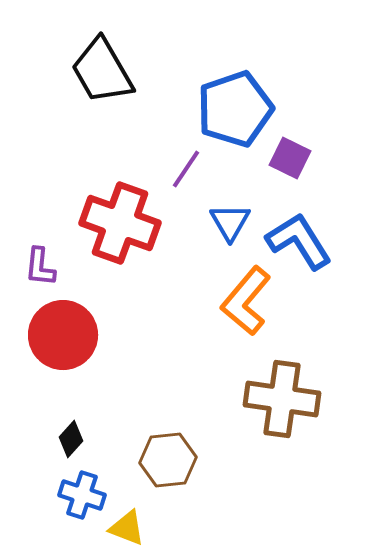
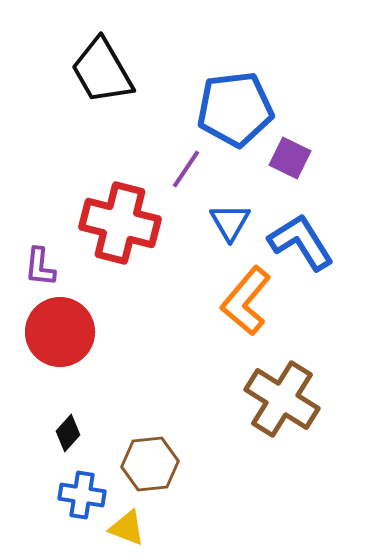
blue pentagon: rotated 12 degrees clockwise
red cross: rotated 6 degrees counterclockwise
blue L-shape: moved 2 px right, 1 px down
red circle: moved 3 px left, 3 px up
brown cross: rotated 24 degrees clockwise
black diamond: moved 3 px left, 6 px up
brown hexagon: moved 18 px left, 4 px down
blue cross: rotated 9 degrees counterclockwise
